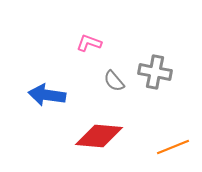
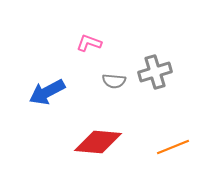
gray cross: rotated 28 degrees counterclockwise
gray semicircle: rotated 45 degrees counterclockwise
blue arrow: moved 3 px up; rotated 36 degrees counterclockwise
red diamond: moved 1 px left, 6 px down
